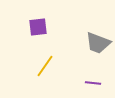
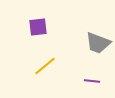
yellow line: rotated 15 degrees clockwise
purple line: moved 1 px left, 2 px up
